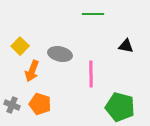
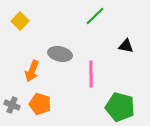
green line: moved 2 px right, 2 px down; rotated 45 degrees counterclockwise
yellow square: moved 25 px up
